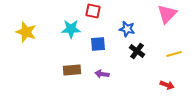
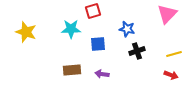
red square: rotated 28 degrees counterclockwise
black cross: rotated 35 degrees clockwise
red arrow: moved 4 px right, 10 px up
